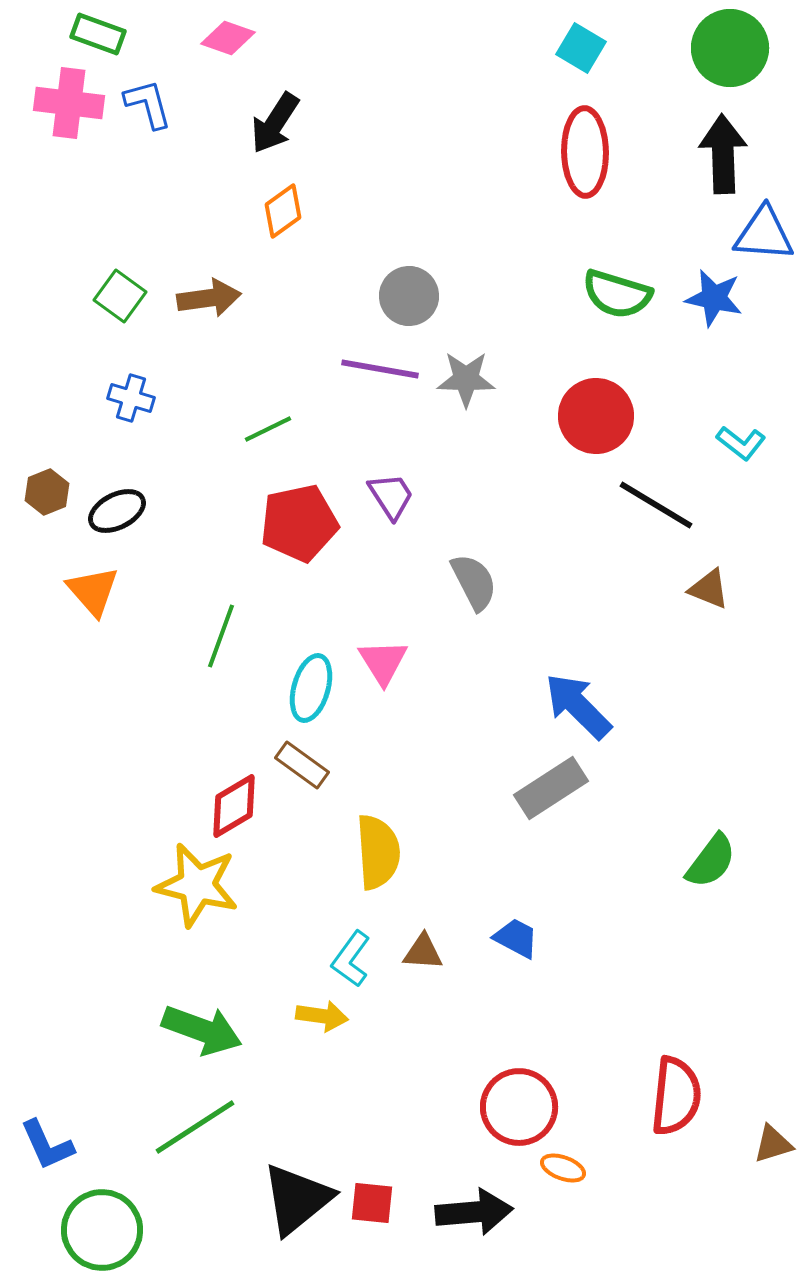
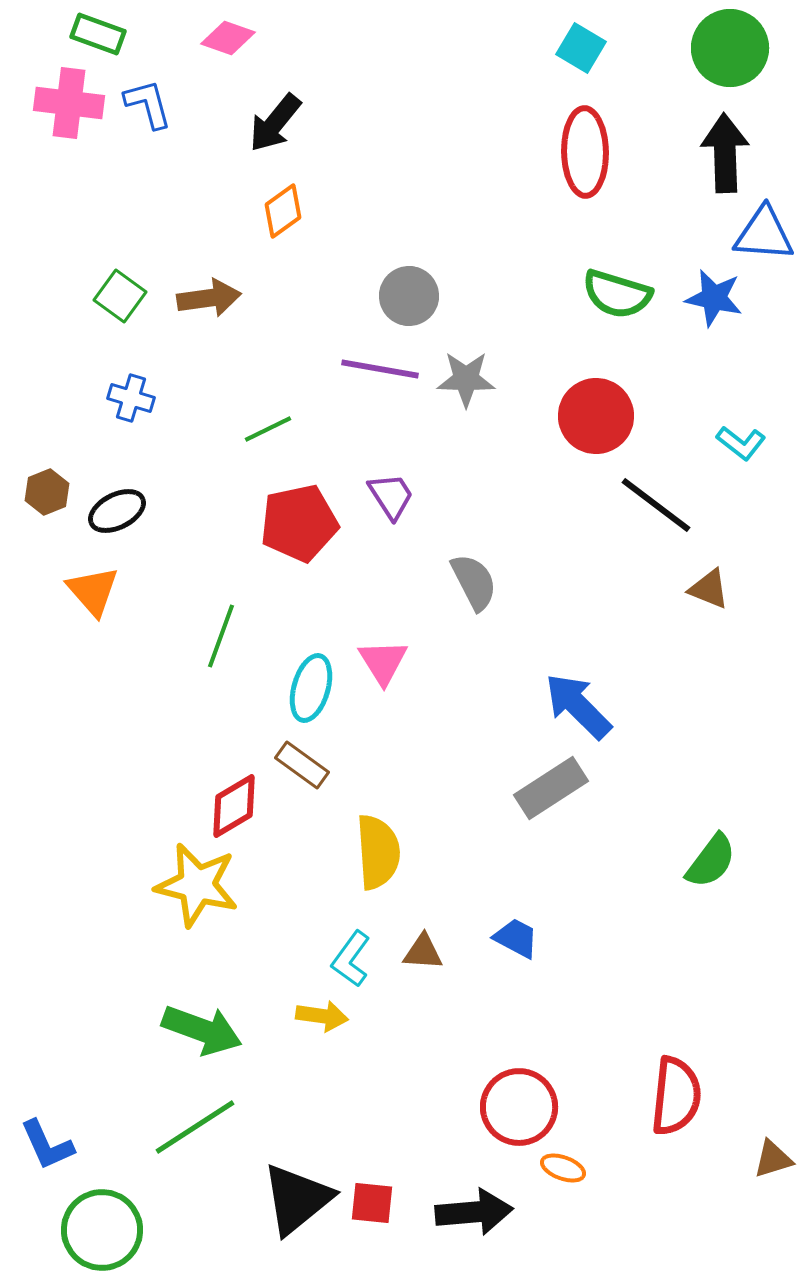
black arrow at (275, 123): rotated 6 degrees clockwise
black arrow at (723, 154): moved 2 px right, 1 px up
black line at (656, 505): rotated 6 degrees clockwise
brown triangle at (773, 1144): moved 15 px down
